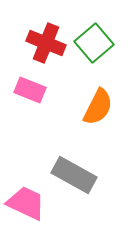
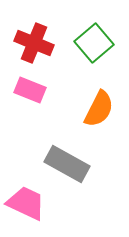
red cross: moved 12 px left
orange semicircle: moved 1 px right, 2 px down
gray rectangle: moved 7 px left, 11 px up
